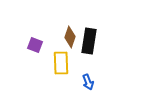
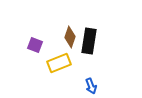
yellow rectangle: moved 2 px left; rotated 70 degrees clockwise
blue arrow: moved 3 px right, 4 px down
